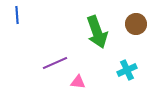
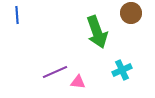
brown circle: moved 5 px left, 11 px up
purple line: moved 9 px down
cyan cross: moved 5 px left
